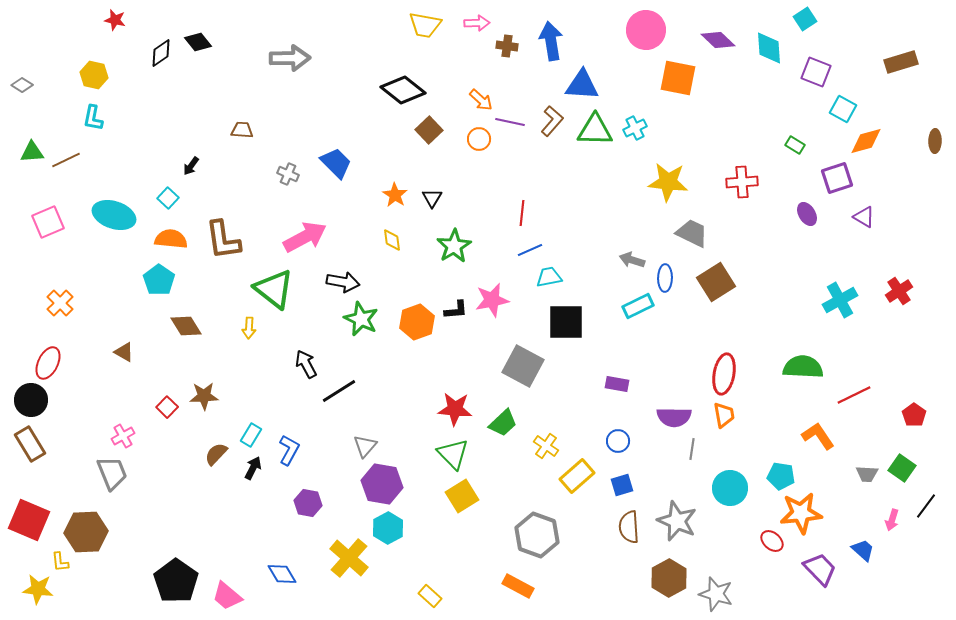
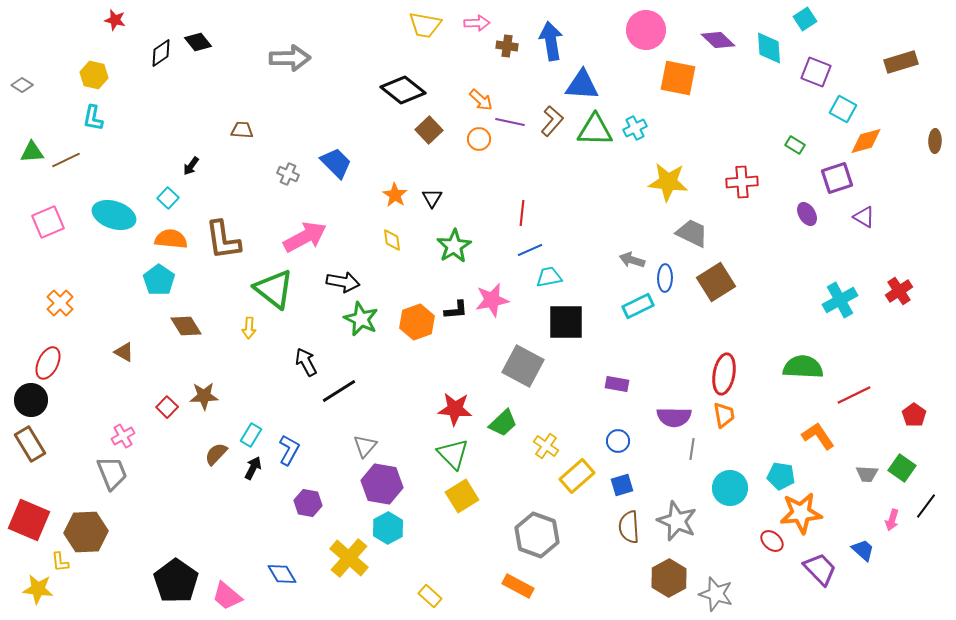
black arrow at (306, 364): moved 2 px up
